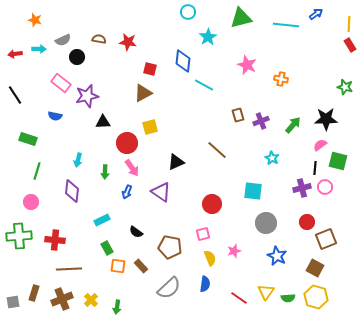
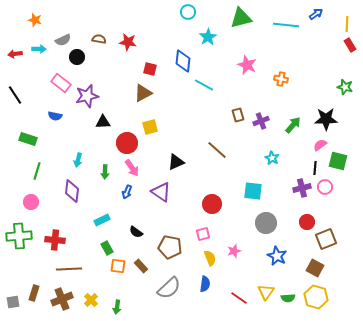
yellow line at (349, 24): moved 2 px left
